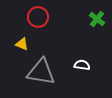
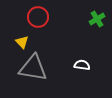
green cross: rotated 21 degrees clockwise
yellow triangle: moved 2 px up; rotated 24 degrees clockwise
gray triangle: moved 8 px left, 4 px up
